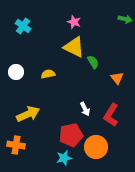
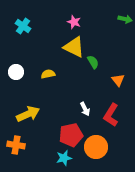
orange triangle: moved 1 px right, 2 px down
